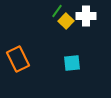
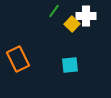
green line: moved 3 px left
yellow square: moved 6 px right, 3 px down
cyan square: moved 2 px left, 2 px down
